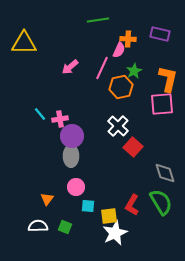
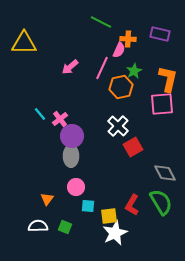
green line: moved 3 px right, 2 px down; rotated 35 degrees clockwise
pink cross: rotated 28 degrees counterclockwise
red square: rotated 18 degrees clockwise
gray diamond: rotated 10 degrees counterclockwise
